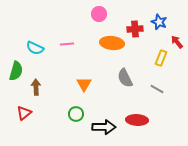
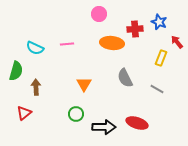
red ellipse: moved 3 px down; rotated 15 degrees clockwise
